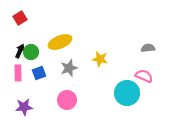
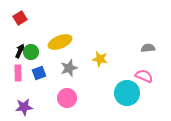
pink circle: moved 2 px up
